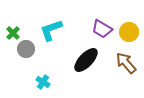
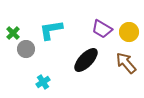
cyan L-shape: rotated 10 degrees clockwise
cyan cross: rotated 24 degrees clockwise
